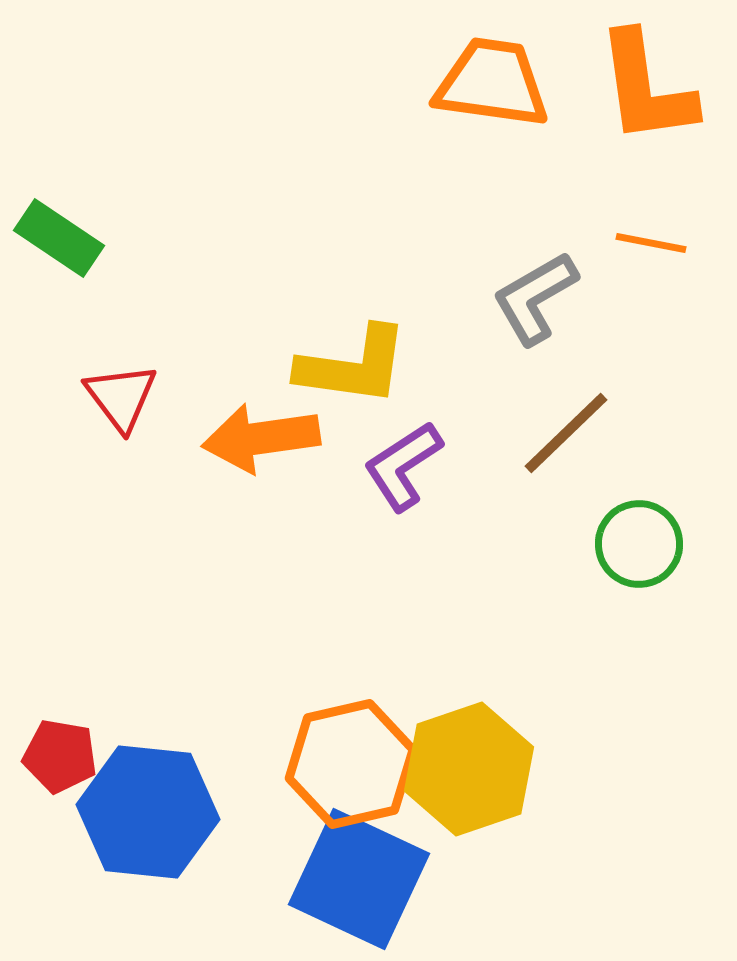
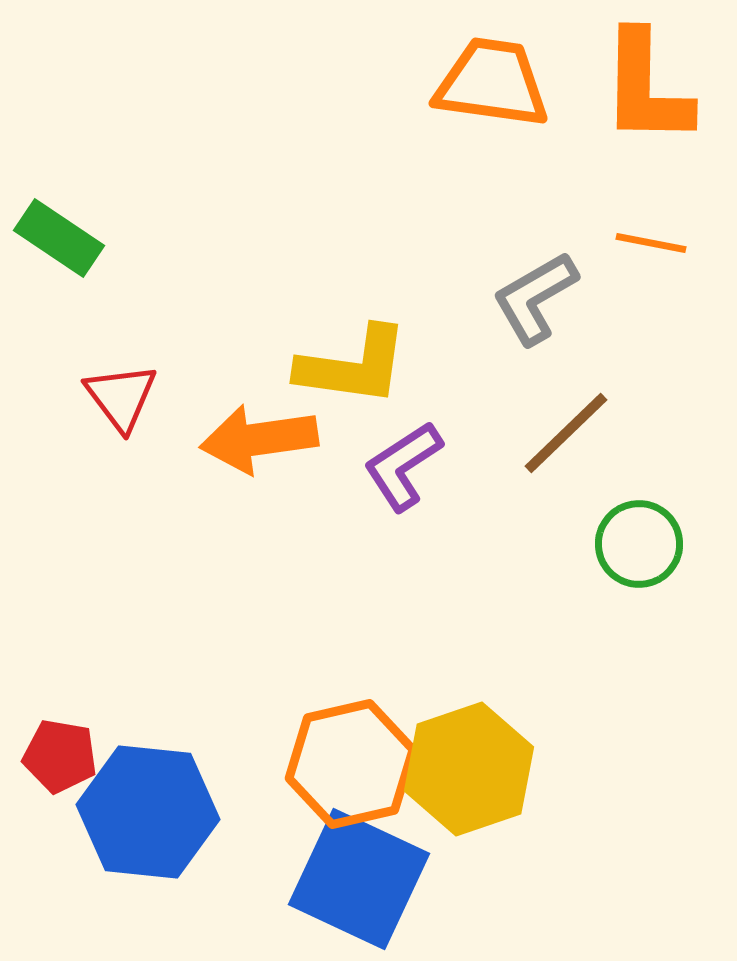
orange L-shape: rotated 9 degrees clockwise
orange arrow: moved 2 px left, 1 px down
